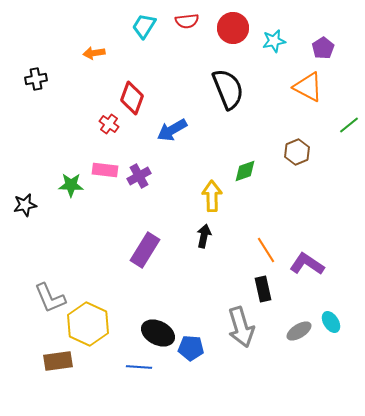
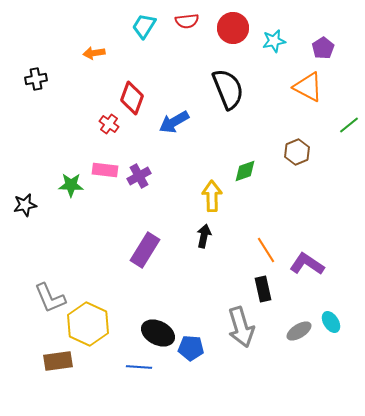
blue arrow: moved 2 px right, 8 px up
